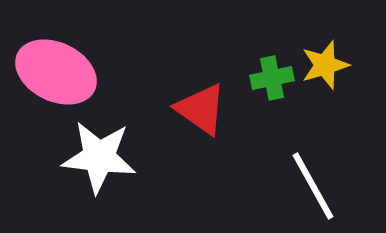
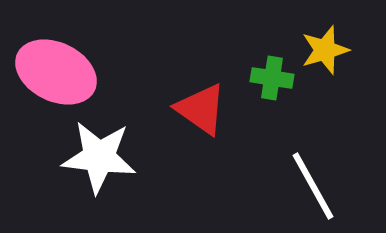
yellow star: moved 15 px up
green cross: rotated 21 degrees clockwise
